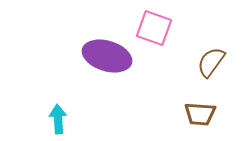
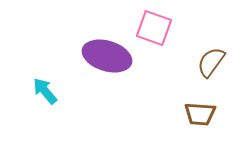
cyan arrow: moved 13 px left, 28 px up; rotated 36 degrees counterclockwise
